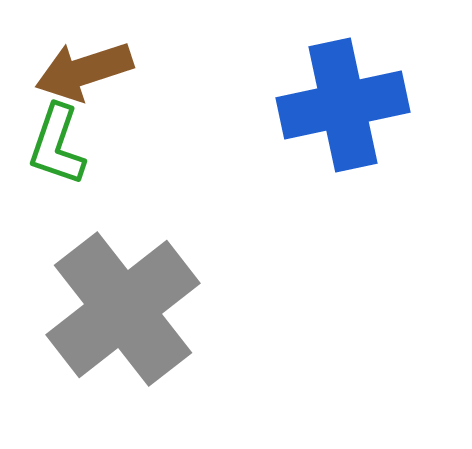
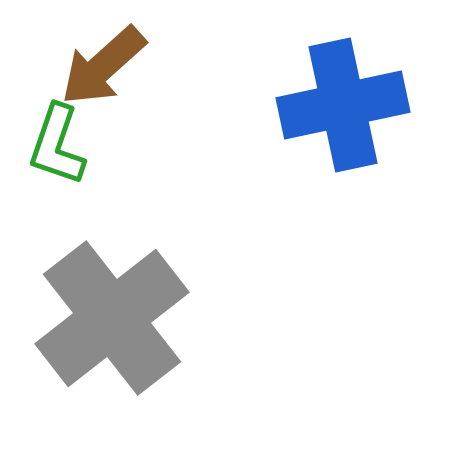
brown arrow: moved 19 px right, 5 px up; rotated 24 degrees counterclockwise
gray cross: moved 11 px left, 9 px down
